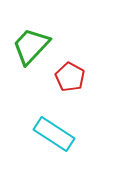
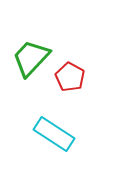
green trapezoid: moved 12 px down
